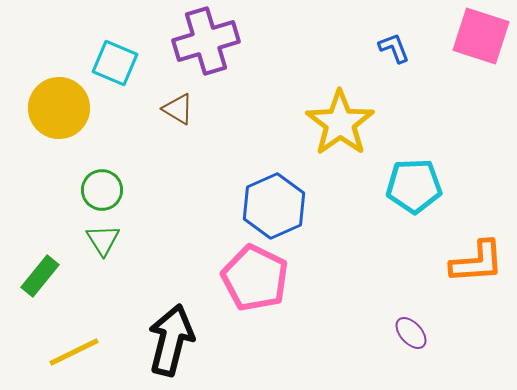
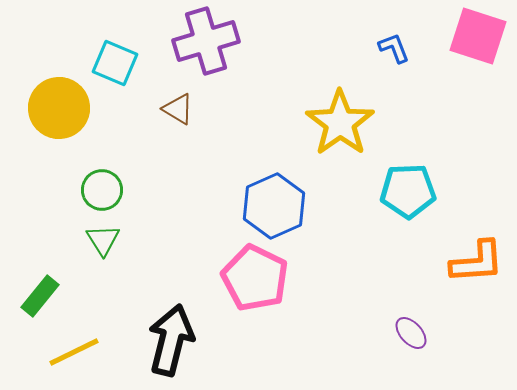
pink square: moved 3 px left
cyan pentagon: moved 6 px left, 5 px down
green rectangle: moved 20 px down
